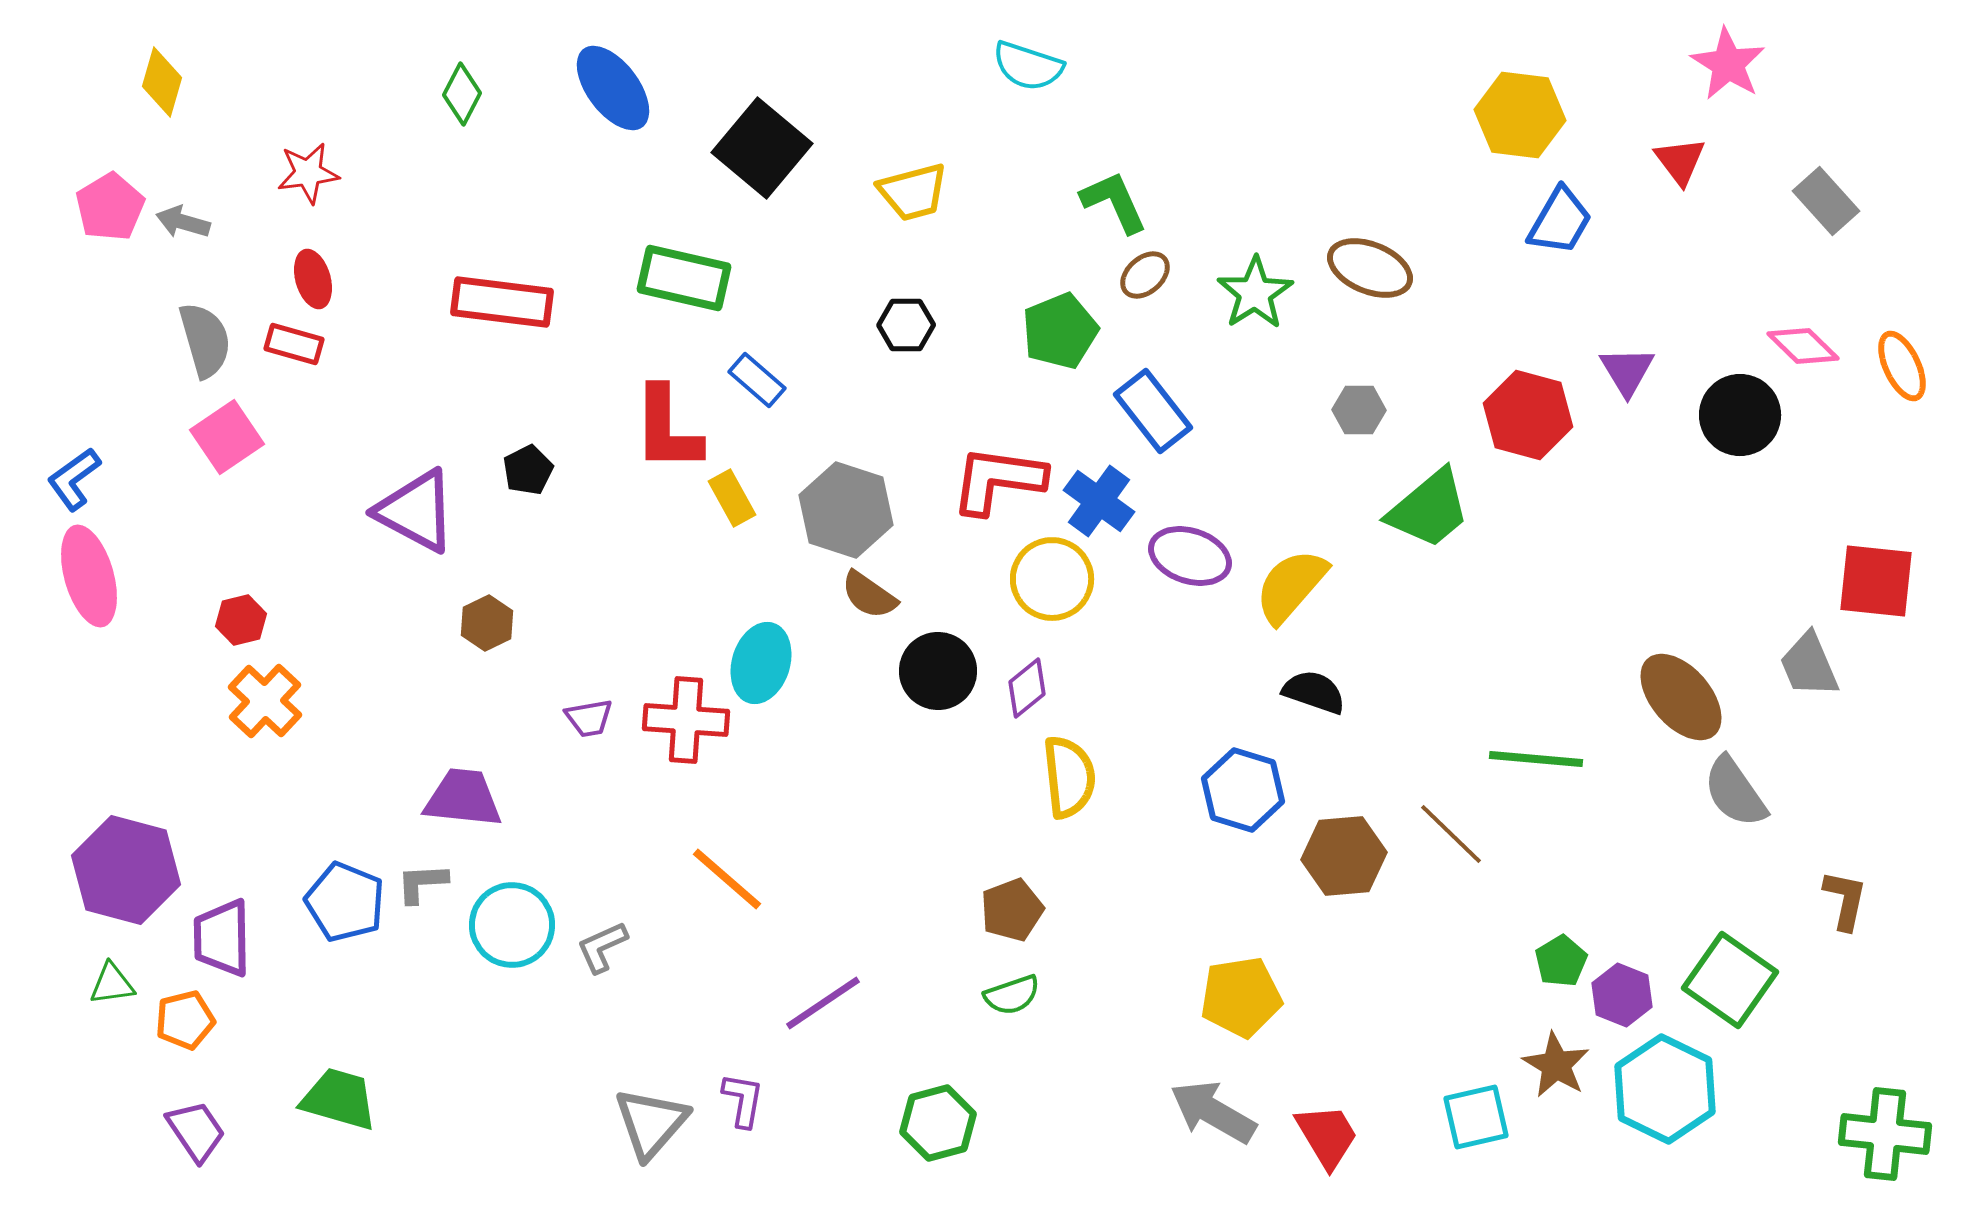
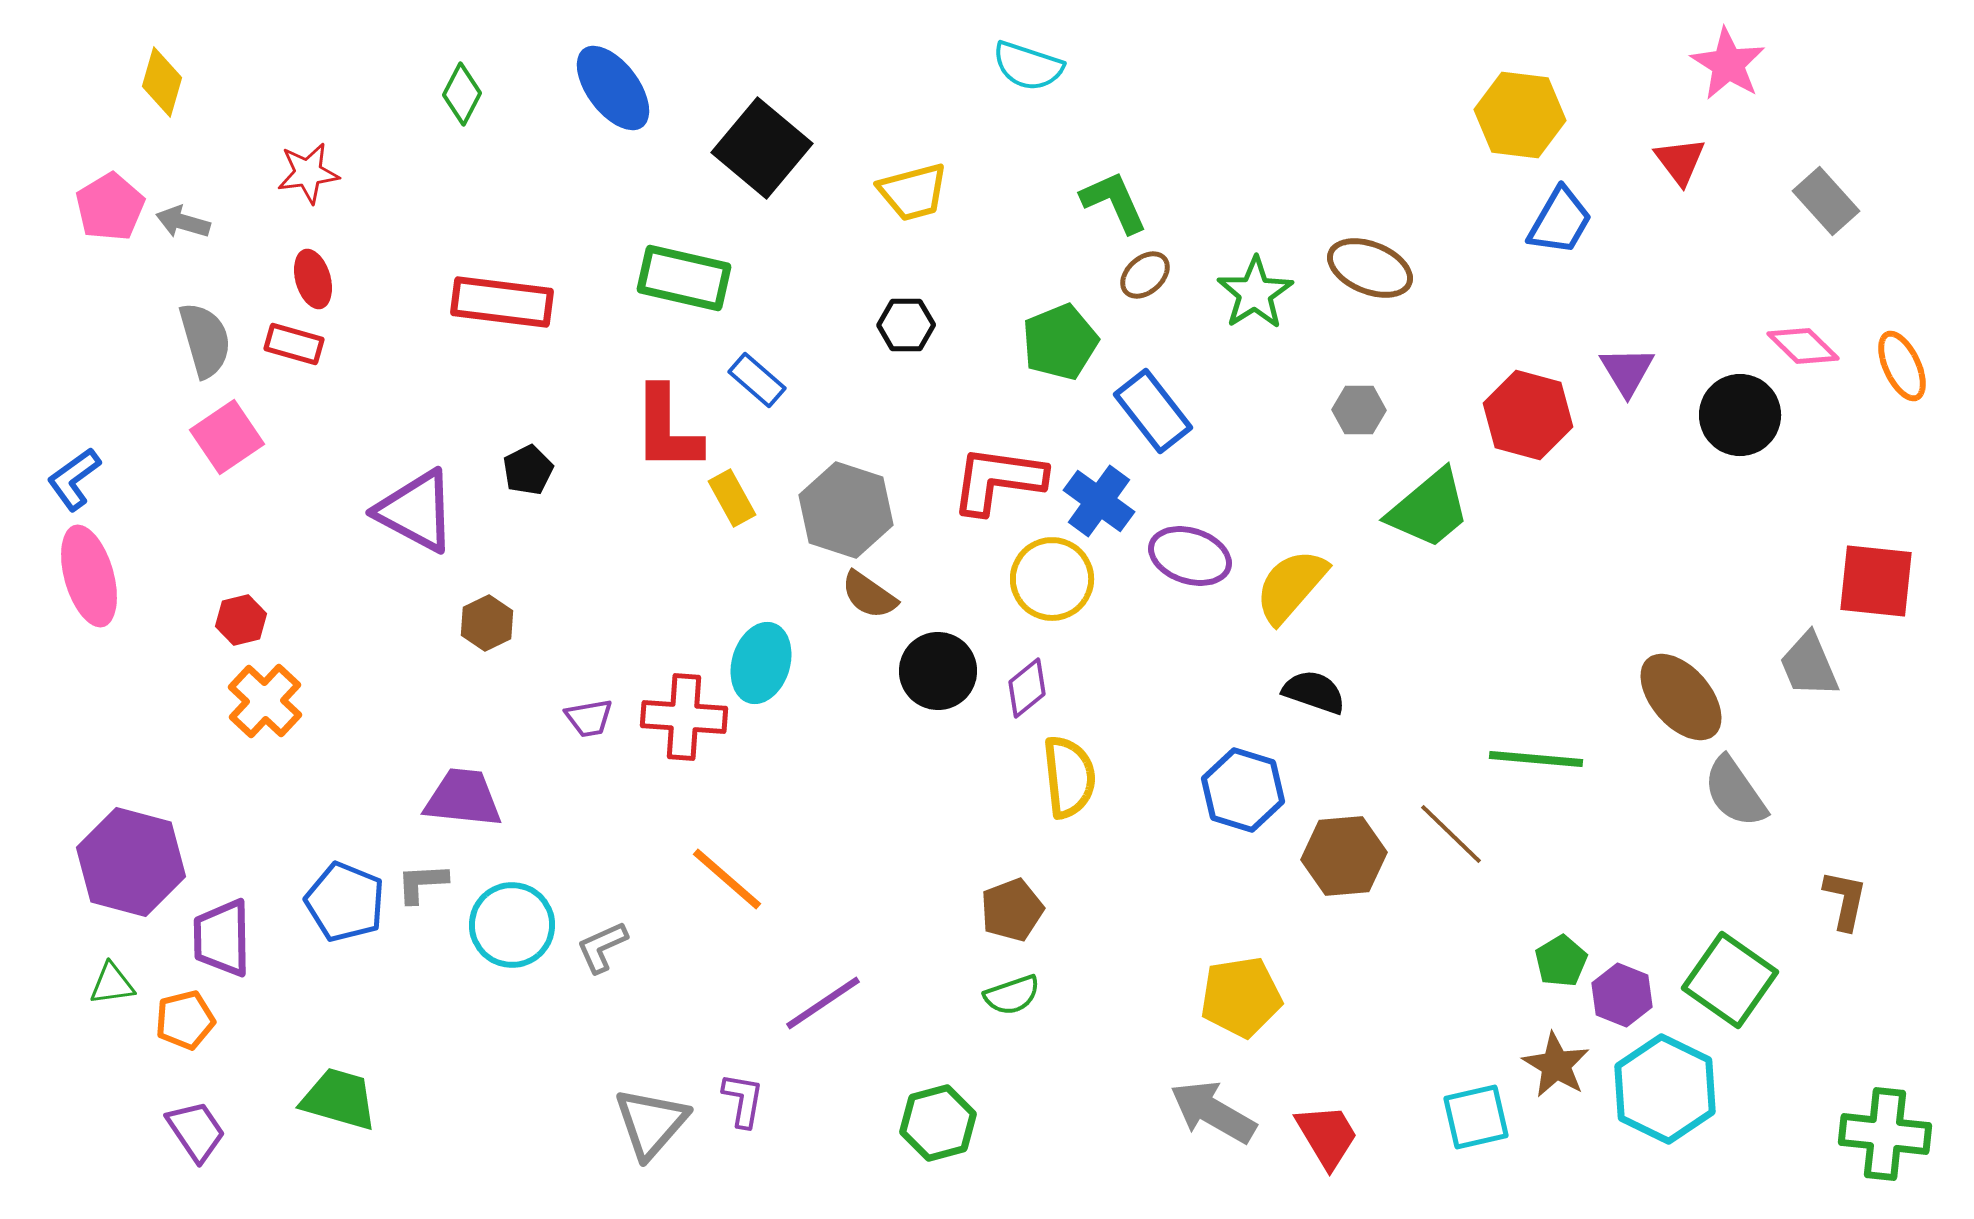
green pentagon at (1060, 331): moved 11 px down
red cross at (686, 720): moved 2 px left, 3 px up
purple hexagon at (126, 870): moved 5 px right, 8 px up
